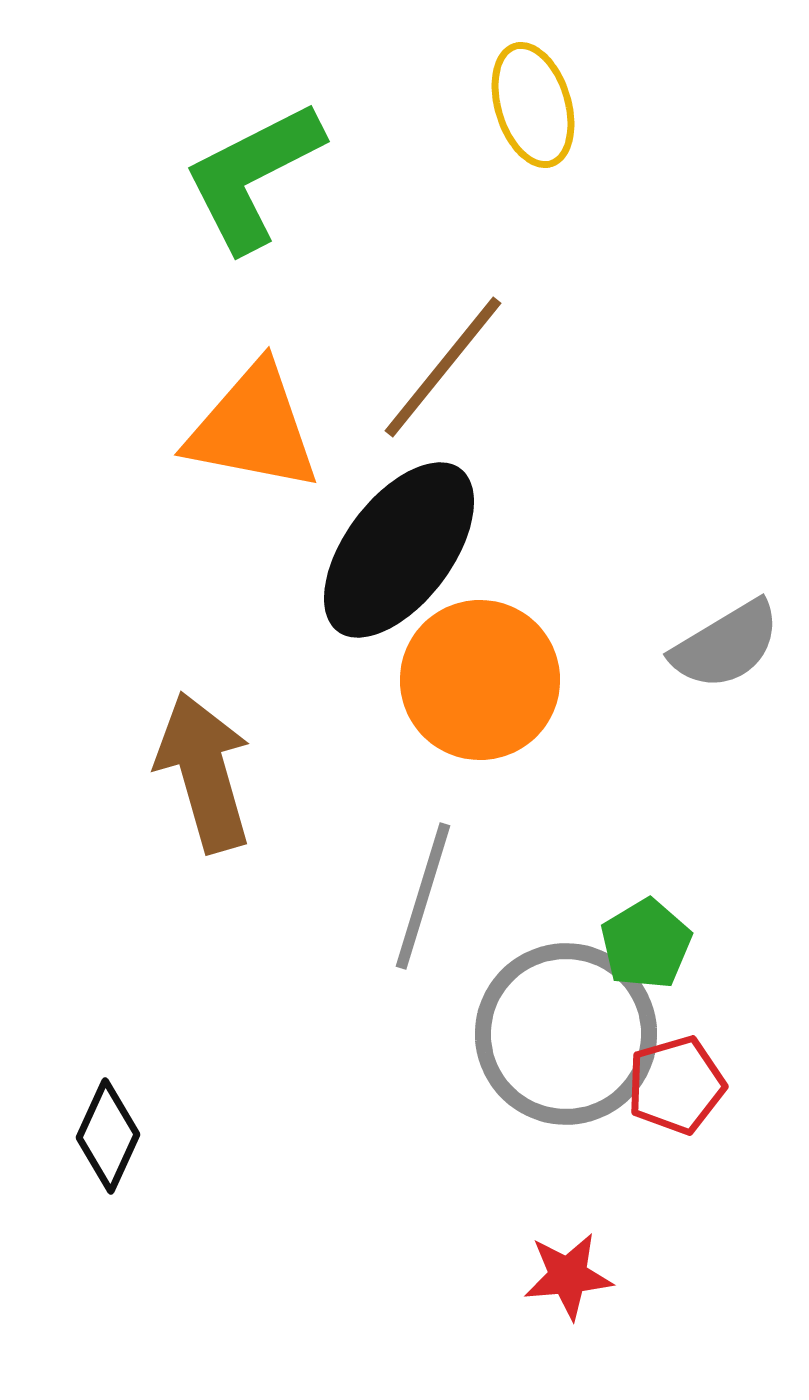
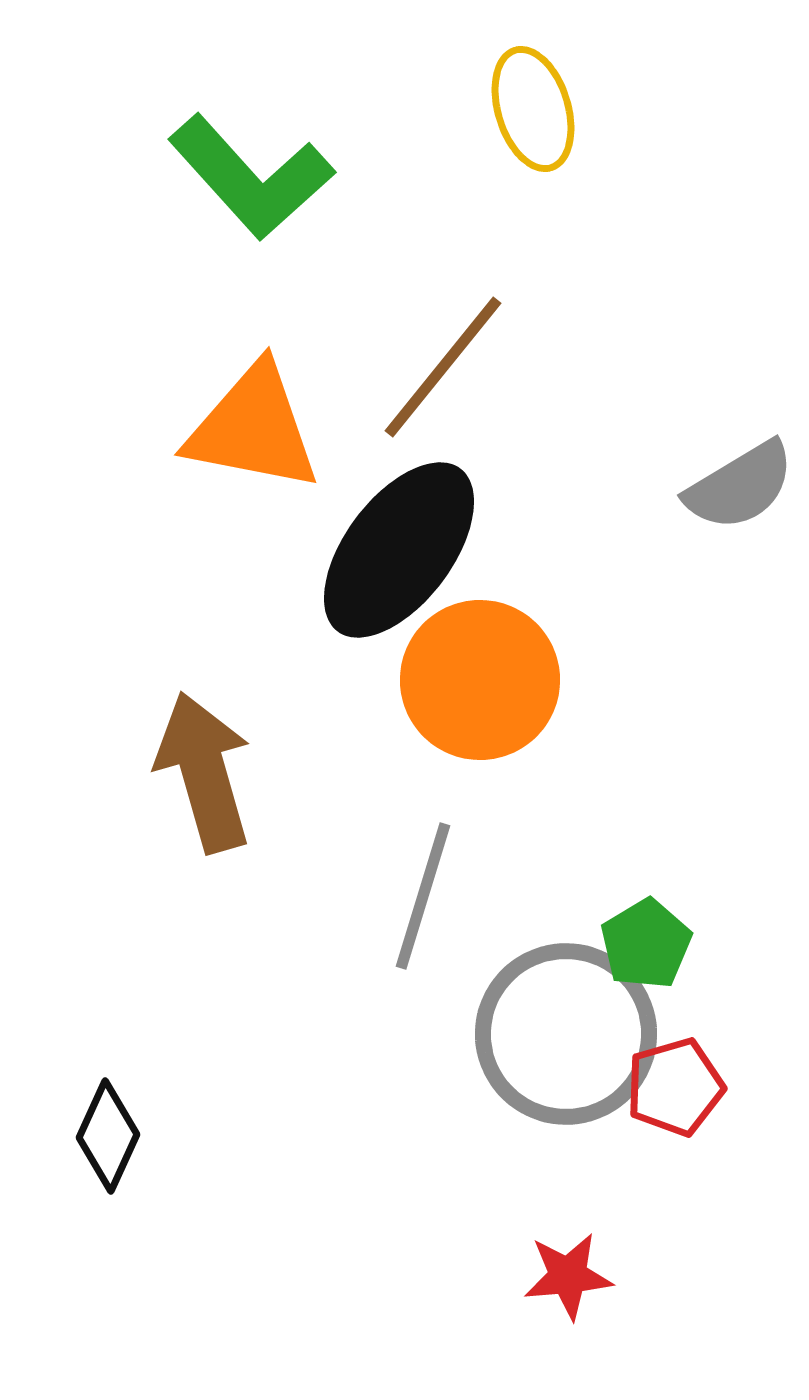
yellow ellipse: moved 4 px down
green L-shape: moved 2 px left, 1 px down; rotated 105 degrees counterclockwise
gray semicircle: moved 14 px right, 159 px up
red pentagon: moved 1 px left, 2 px down
